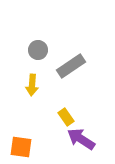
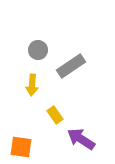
yellow rectangle: moved 11 px left, 2 px up
